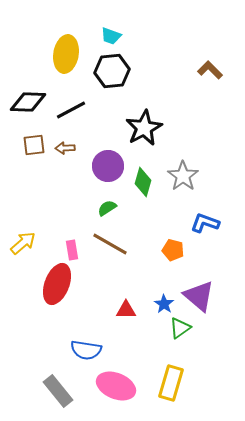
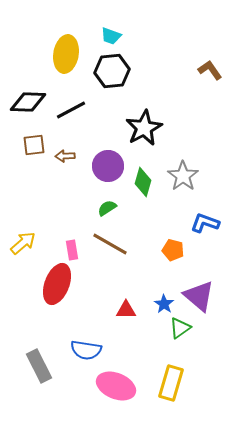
brown L-shape: rotated 10 degrees clockwise
brown arrow: moved 8 px down
gray rectangle: moved 19 px left, 25 px up; rotated 12 degrees clockwise
